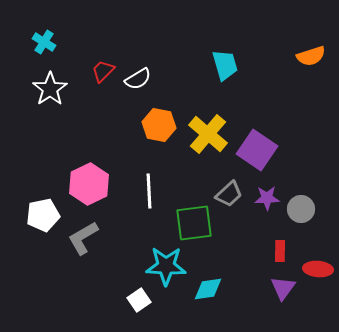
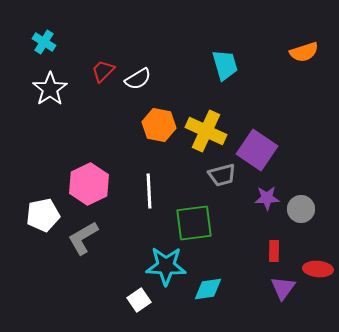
orange semicircle: moved 7 px left, 4 px up
yellow cross: moved 2 px left, 3 px up; rotated 15 degrees counterclockwise
gray trapezoid: moved 7 px left, 19 px up; rotated 28 degrees clockwise
red rectangle: moved 6 px left
